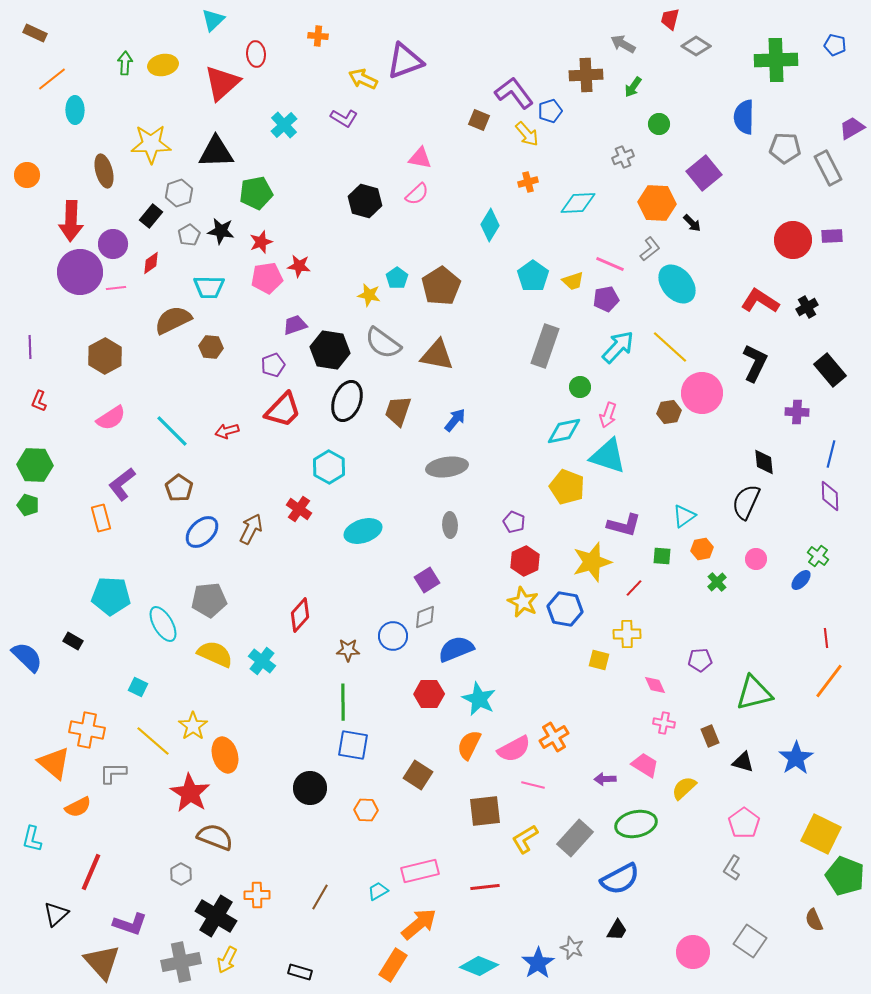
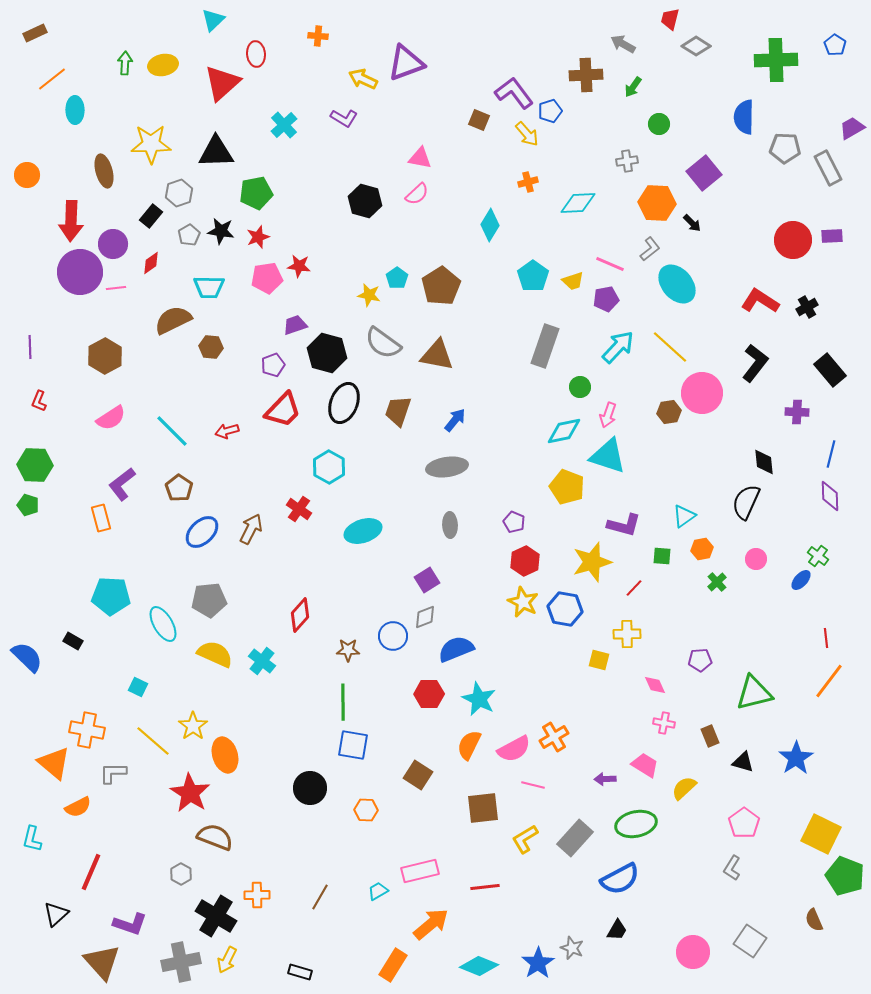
brown rectangle at (35, 33): rotated 50 degrees counterclockwise
blue pentagon at (835, 45): rotated 20 degrees clockwise
purple triangle at (405, 61): moved 1 px right, 2 px down
gray cross at (623, 157): moved 4 px right, 4 px down; rotated 15 degrees clockwise
red star at (261, 242): moved 3 px left, 5 px up
black hexagon at (330, 350): moved 3 px left, 3 px down; rotated 6 degrees clockwise
black L-shape at (755, 363): rotated 12 degrees clockwise
black ellipse at (347, 401): moved 3 px left, 2 px down
brown square at (485, 811): moved 2 px left, 3 px up
orange arrow at (419, 924): moved 12 px right
